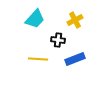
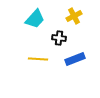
yellow cross: moved 1 px left, 4 px up
black cross: moved 1 px right, 2 px up
